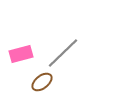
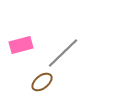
pink rectangle: moved 9 px up
